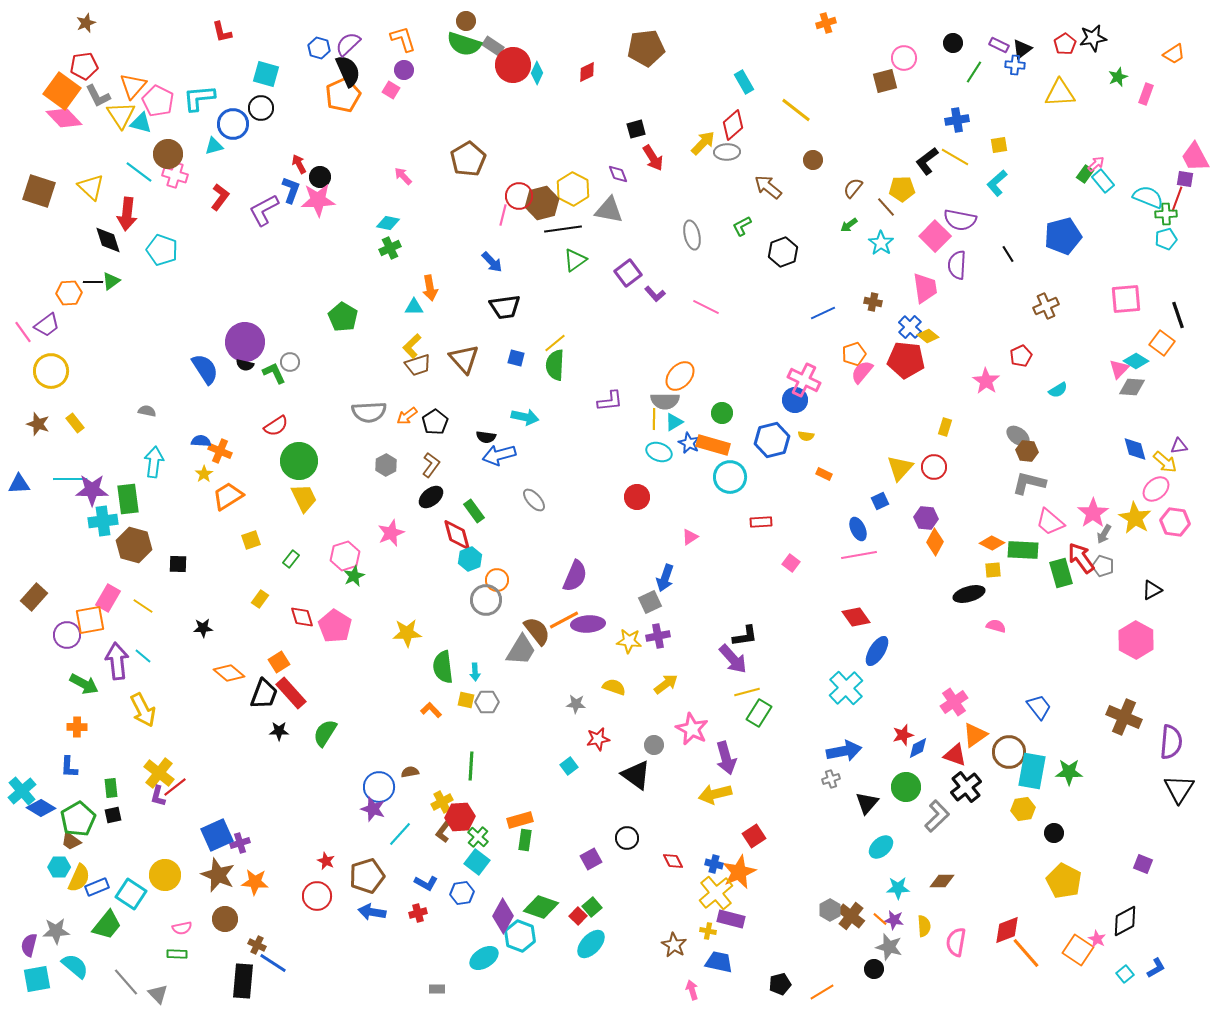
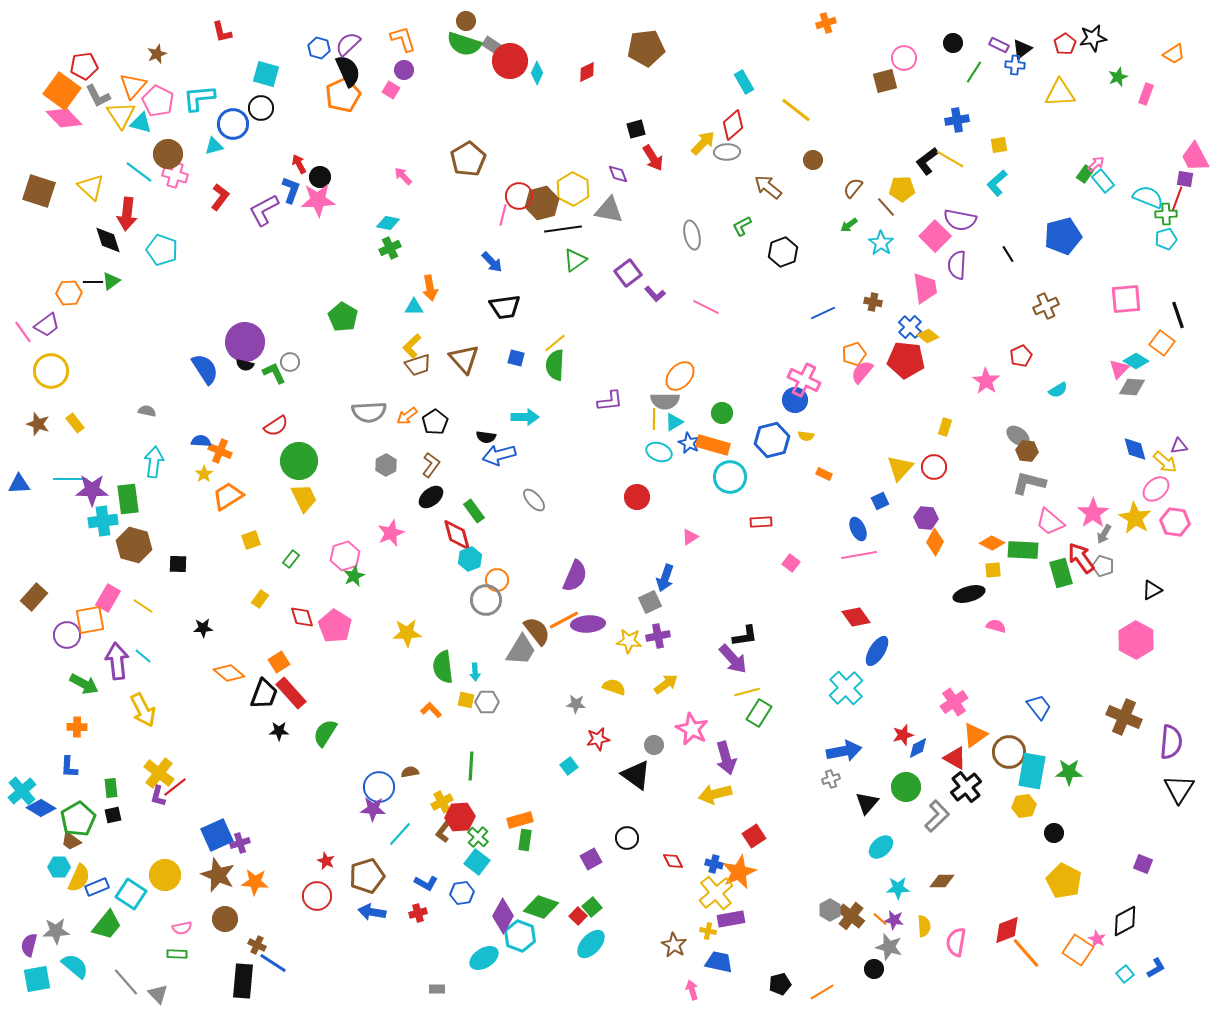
brown star at (86, 23): moved 71 px right, 31 px down
red circle at (513, 65): moved 3 px left, 4 px up
yellow line at (955, 157): moved 5 px left, 2 px down
cyan arrow at (525, 417): rotated 12 degrees counterclockwise
red triangle at (955, 755): moved 3 px down; rotated 10 degrees clockwise
purple star at (373, 809): rotated 15 degrees counterclockwise
yellow hexagon at (1023, 809): moved 1 px right, 3 px up
purple rectangle at (731, 919): rotated 24 degrees counterclockwise
